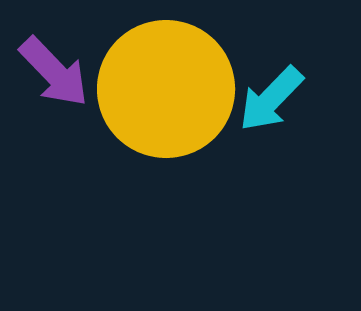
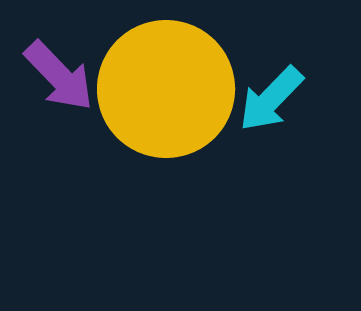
purple arrow: moved 5 px right, 4 px down
